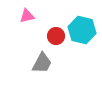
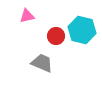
gray trapezoid: rotated 95 degrees counterclockwise
